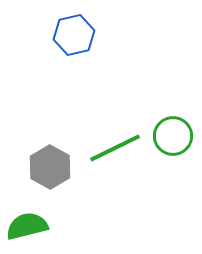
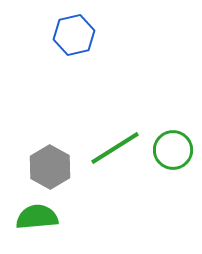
green circle: moved 14 px down
green line: rotated 6 degrees counterclockwise
green semicircle: moved 10 px right, 9 px up; rotated 9 degrees clockwise
